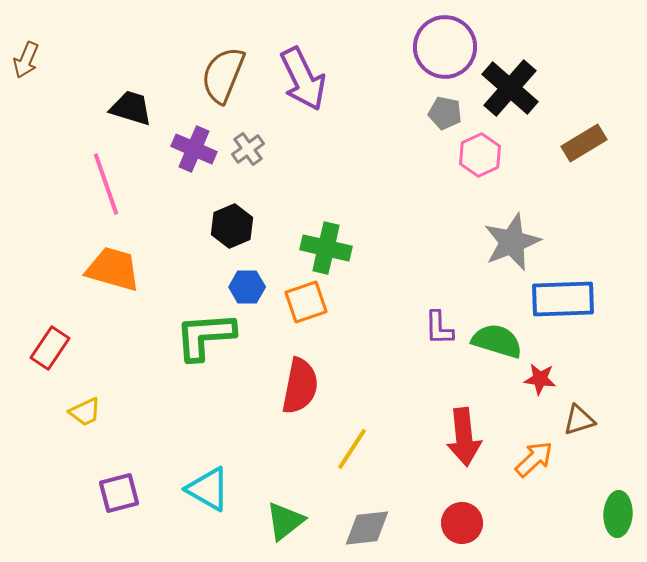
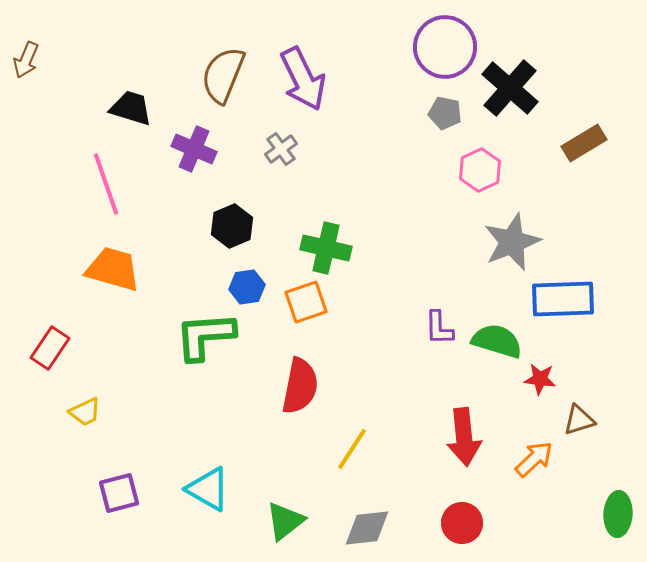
gray cross: moved 33 px right
pink hexagon: moved 15 px down
blue hexagon: rotated 8 degrees counterclockwise
